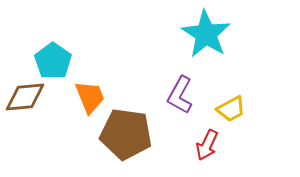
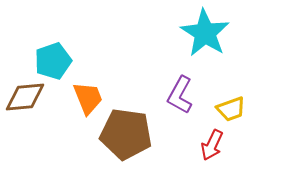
cyan star: moved 1 px left, 1 px up
cyan pentagon: rotated 18 degrees clockwise
orange trapezoid: moved 2 px left, 1 px down
yellow trapezoid: rotated 8 degrees clockwise
red arrow: moved 5 px right
